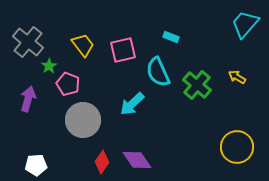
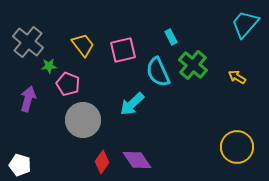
cyan rectangle: rotated 42 degrees clockwise
green star: rotated 28 degrees clockwise
green cross: moved 4 px left, 20 px up
white pentagon: moved 16 px left; rotated 20 degrees clockwise
